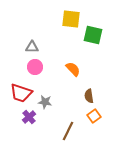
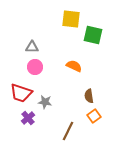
orange semicircle: moved 1 px right, 3 px up; rotated 21 degrees counterclockwise
purple cross: moved 1 px left, 1 px down
